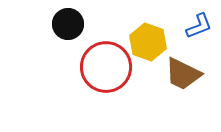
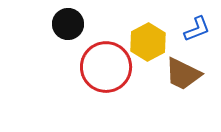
blue L-shape: moved 2 px left, 3 px down
yellow hexagon: rotated 12 degrees clockwise
